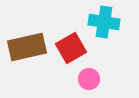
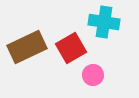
brown rectangle: rotated 12 degrees counterclockwise
pink circle: moved 4 px right, 4 px up
